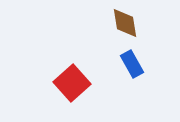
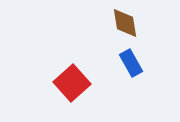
blue rectangle: moved 1 px left, 1 px up
